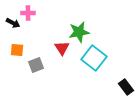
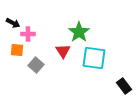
pink cross: moved 21 px down
green star: rotated 25 degrees counterclockwise
red triangle: moved 1 px right, 3 px down
cyan square: rotated 30 degrees counterclockwise
gray square: rotated 28 degrees counterclockwise
black rectangle: moved 2 px left, 1 px up
